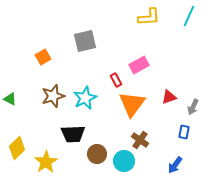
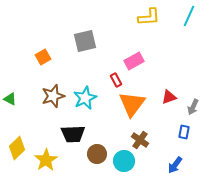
pink rectangle: moved 5 px left, 4 px up
yellow star: moved 2 px up
